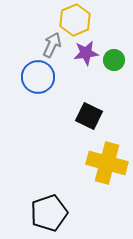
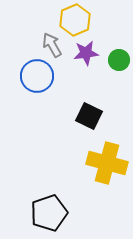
gray arrow: rotated 55 degrees counterclockwise
green circle: moved 5 px right
blue circle: moved 1 px left, 1 px up
